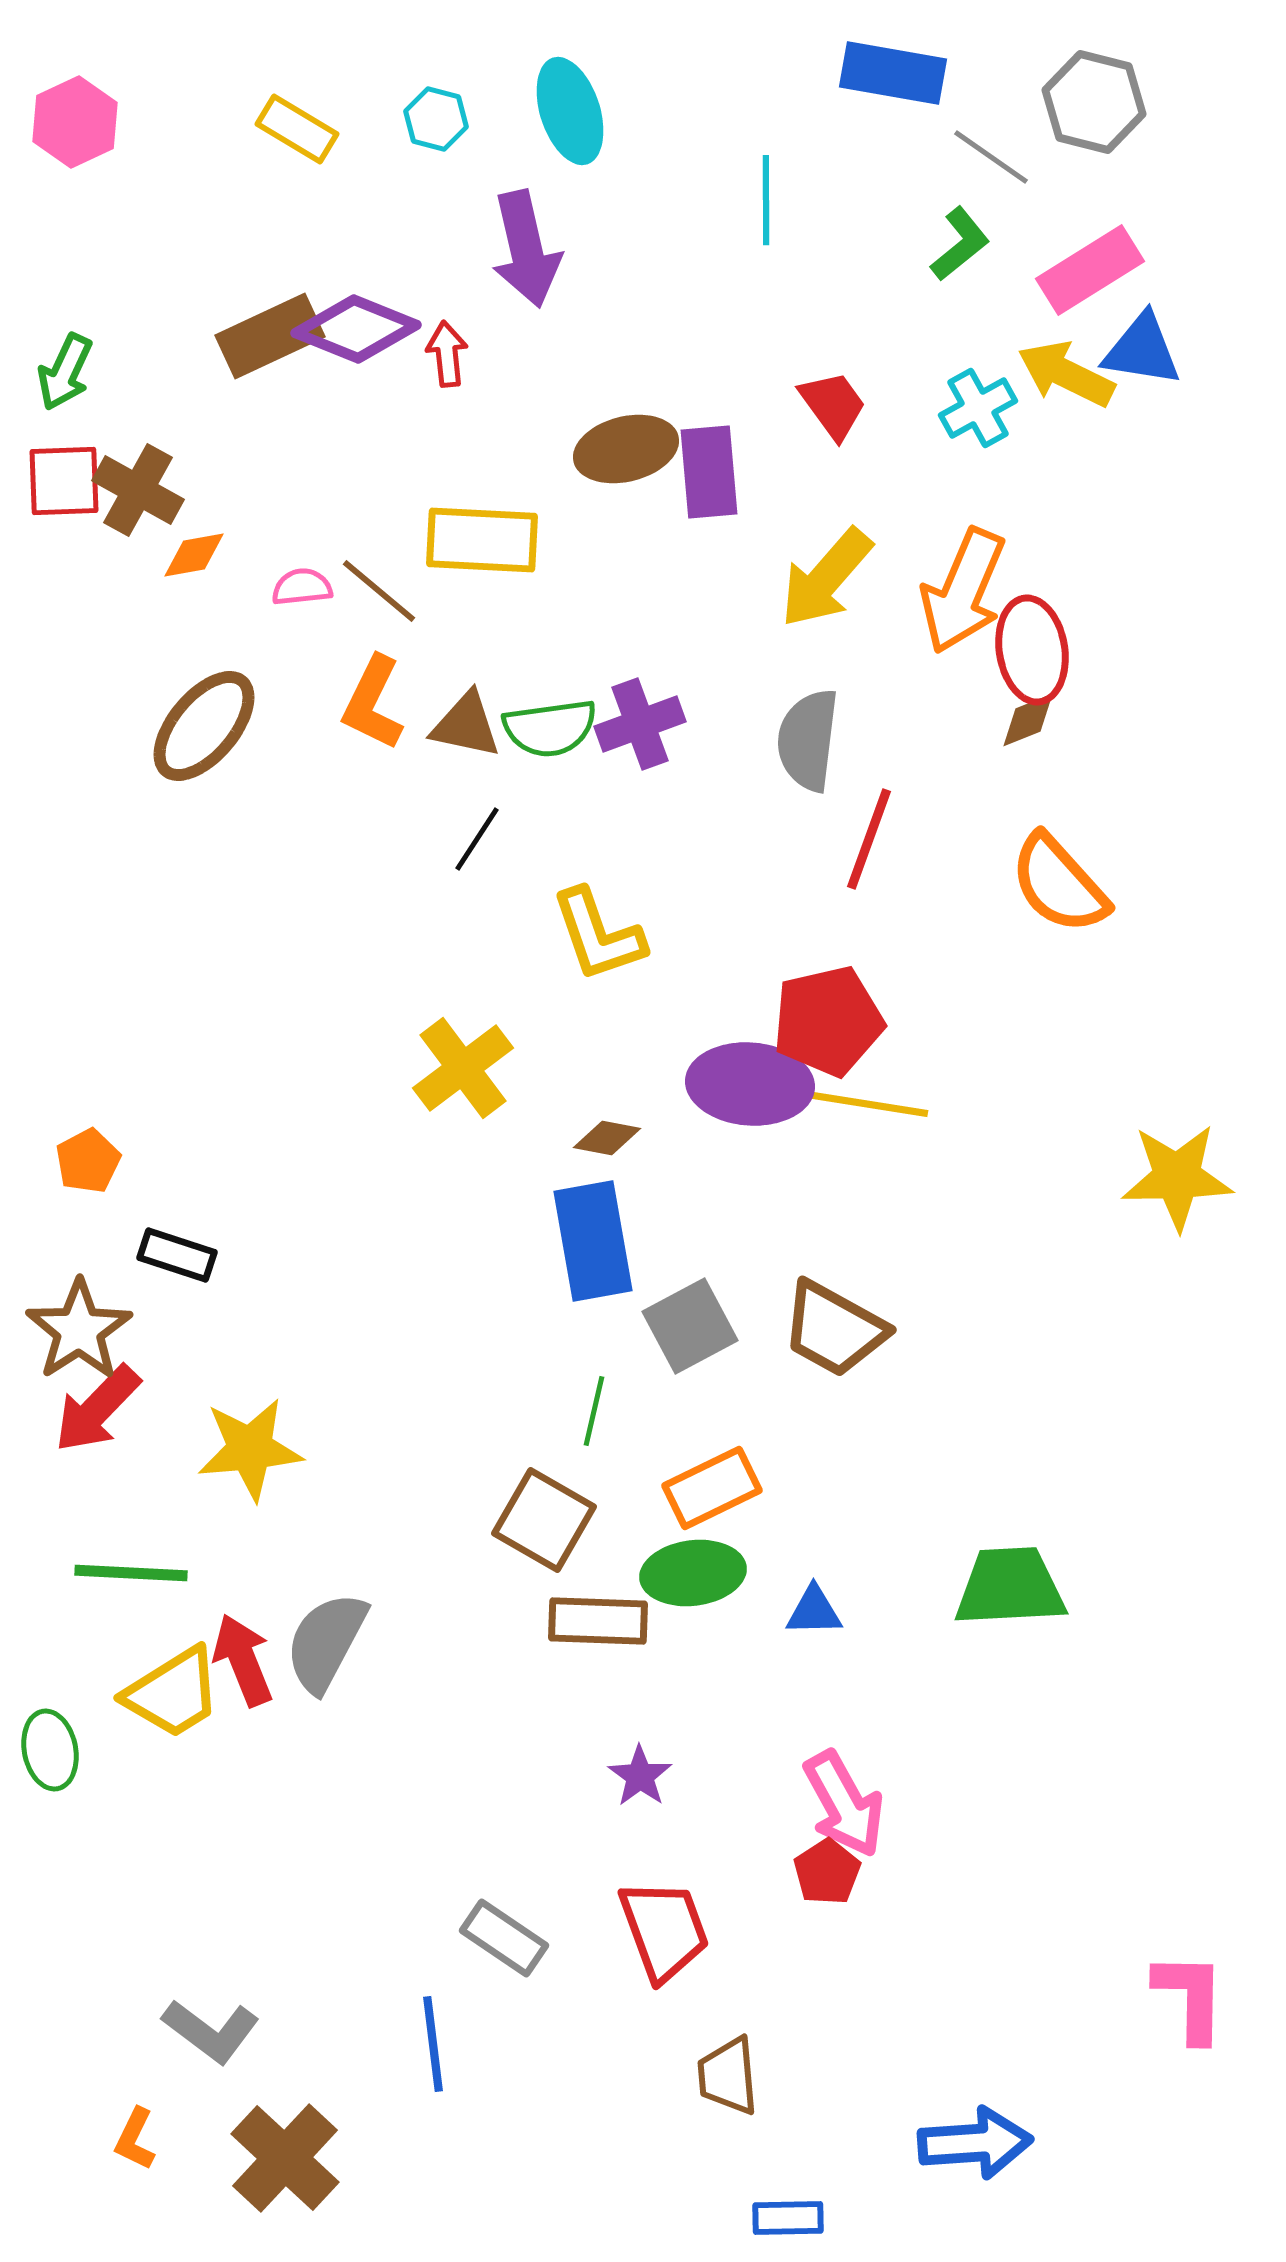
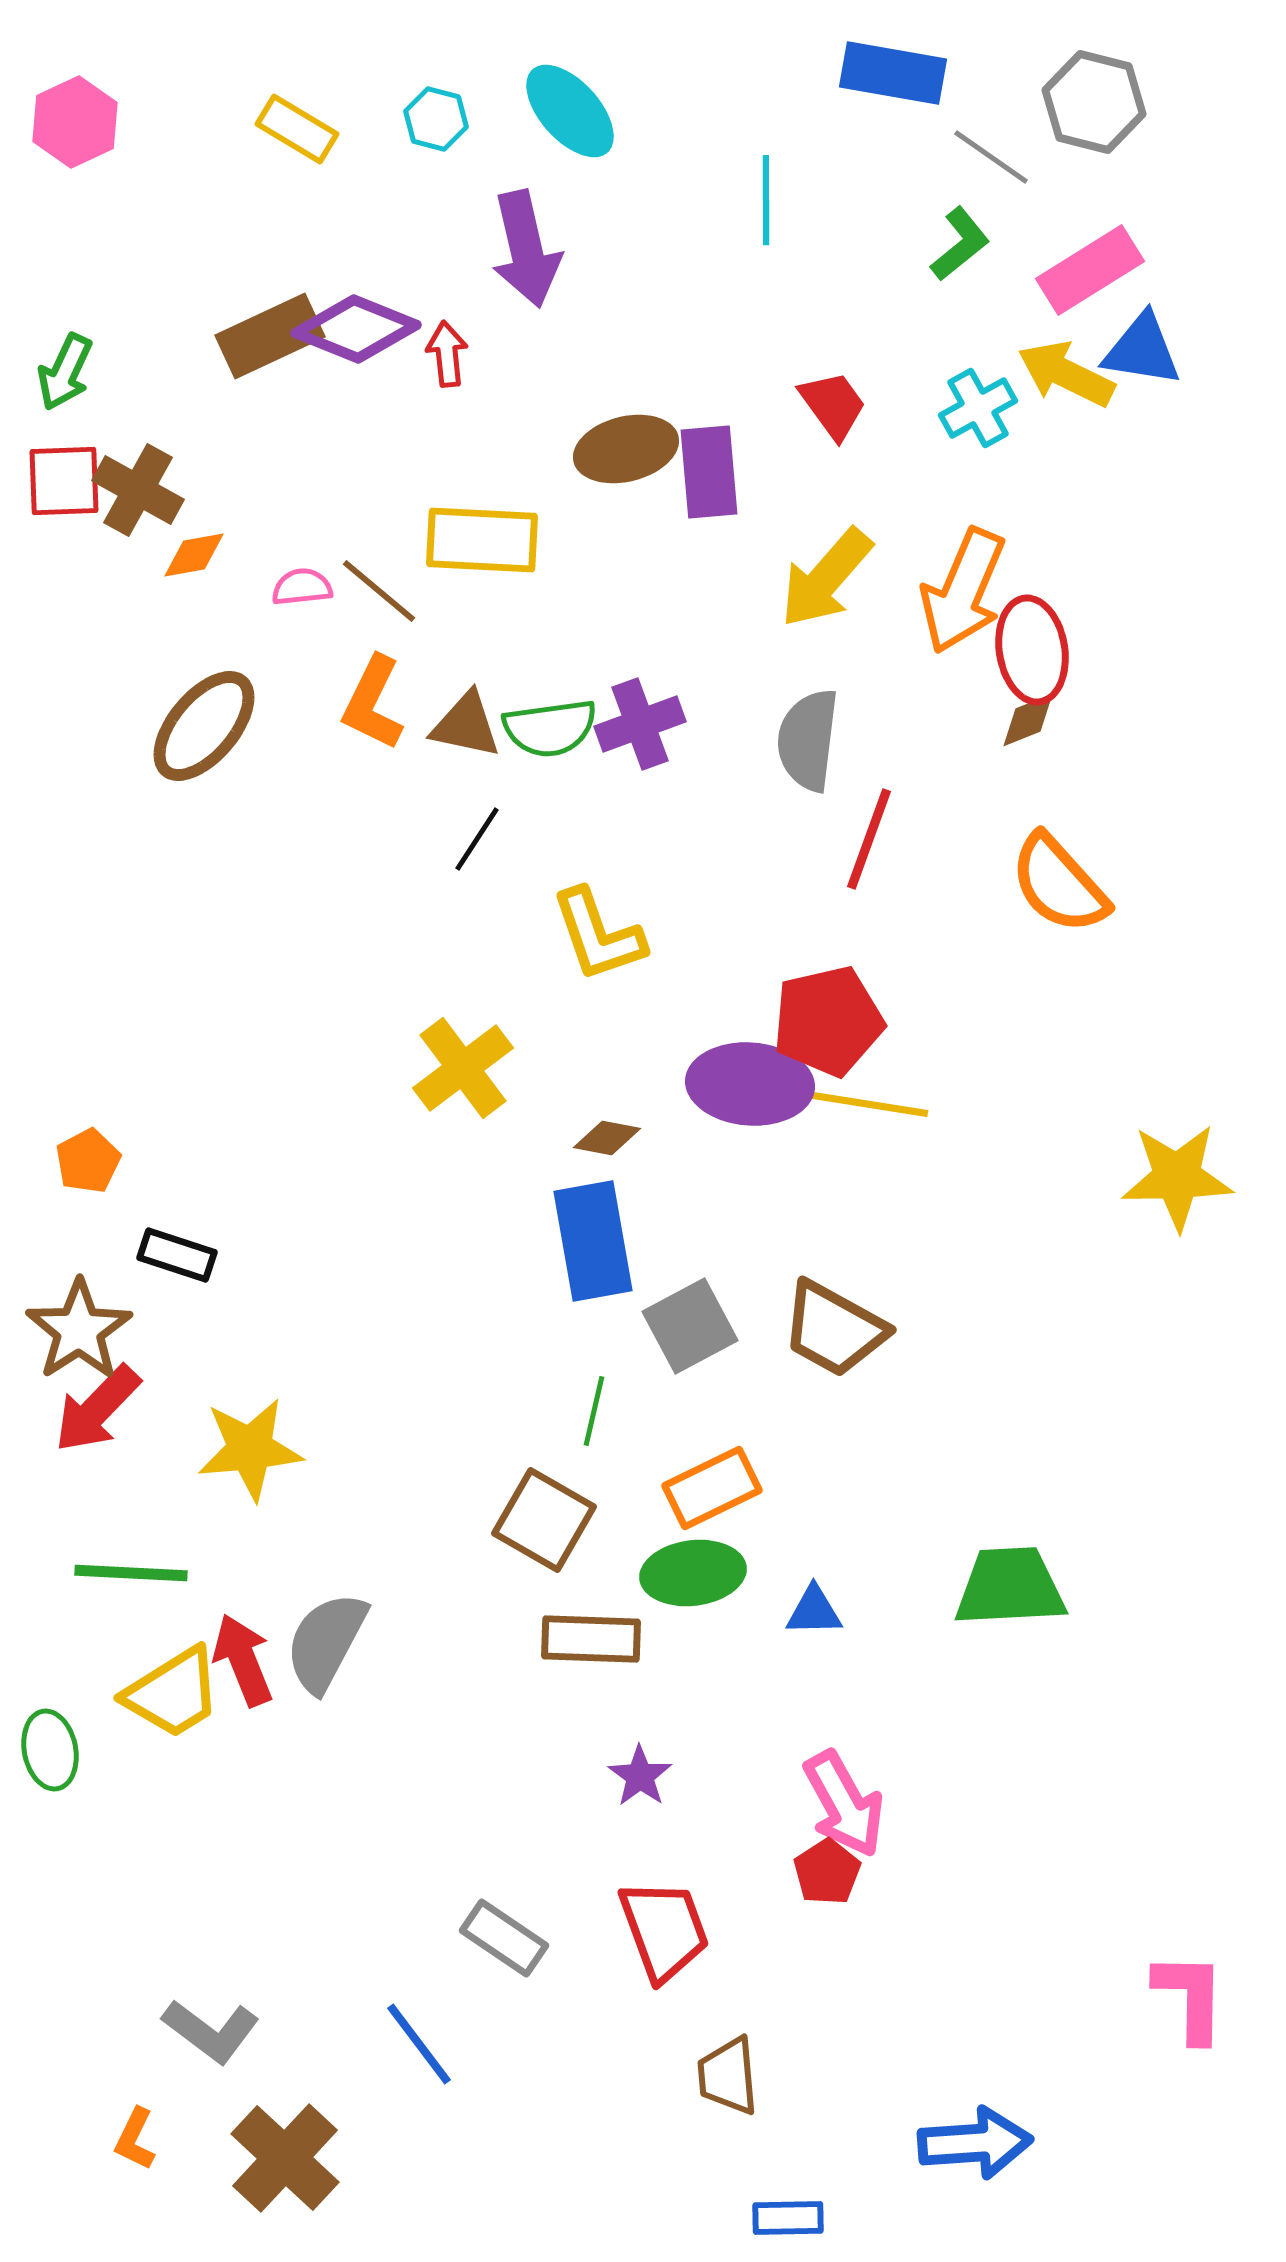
cyan ellipse at (570, 111): rotated 24 degrees counterclockwise
brown rectangle at (598, 1621): moved 7 px left, 18 px down
blue line at (433, 2044): moved 14 px left; rotated 30 degrees counterclockwise
